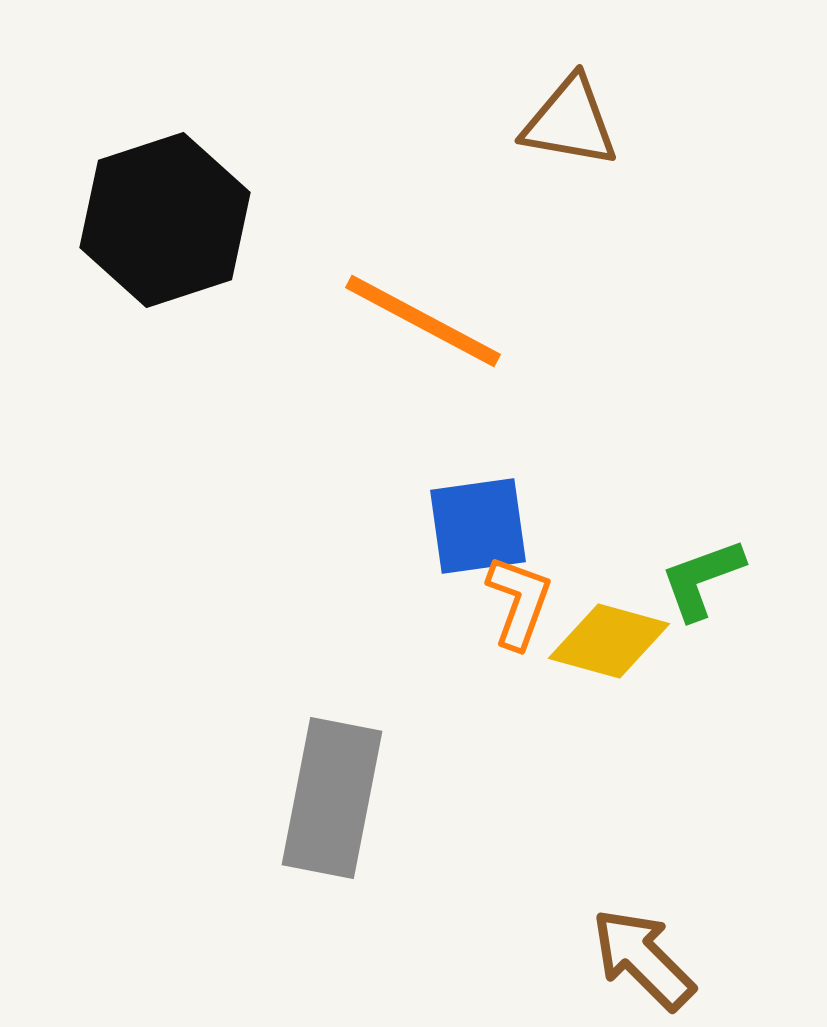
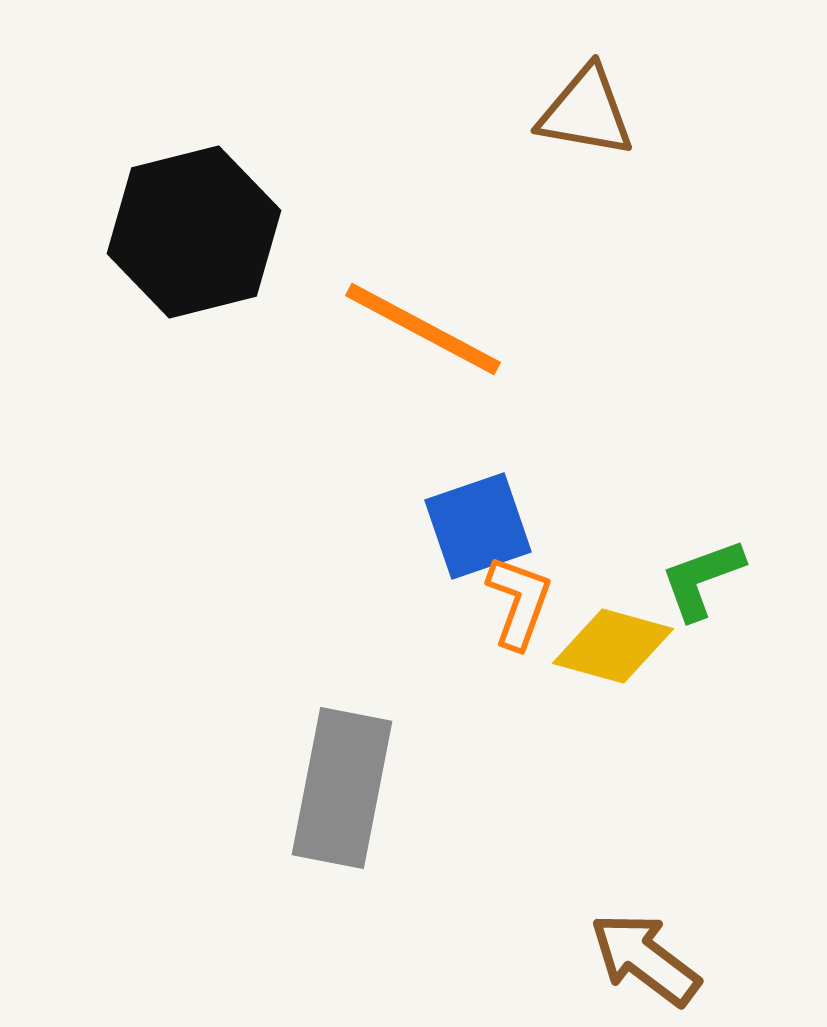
brown triangle: moved 16 px right, 10 px up
black hexagon: moved 29 px right, 12 px down; rotated 4 degrees clockwise
orange line: moved 8 px down
blue square: rotated 11 degrees counterclockwise
yellow diamond: moved 4 px right, 5 px down
gray rectangle: moved 10 px right, 10 px up
brown arrow: moved 2 px right; rotated 8 degrees counterclockwise
